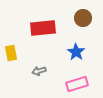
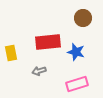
red rectangle: moved 5 px right, 14 px down
blue star: rotated 18 degrees counterclockwise
